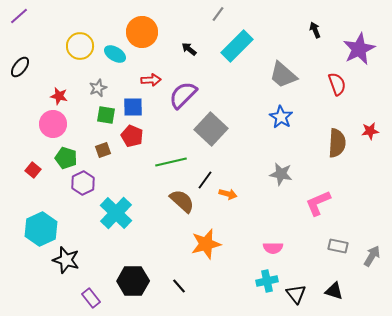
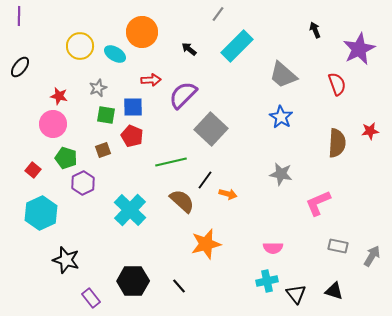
purple line at (19, 16): rotated 48 degrees counterclockwise
cyan cross at (116, 213): moved 14 px right, 3 px up
cyan hexagon at (41, 229): moved 16 px up
